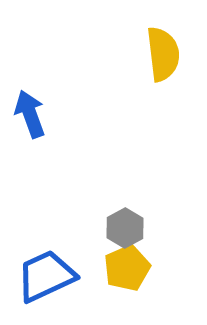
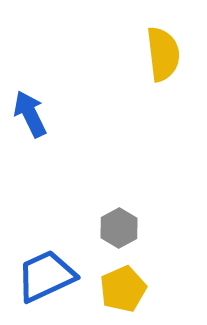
blue arrow: rotated 6 degrees counterclockwise
gray hexagon: moved 6 px left
yellow pentagon: moved 4 px left, 21 px down
